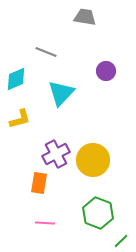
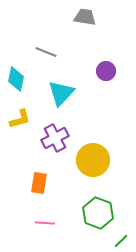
cyan diamond: rotated 55 degrees counterclockwise
purple cross: moved 1 px left, 16 px up
